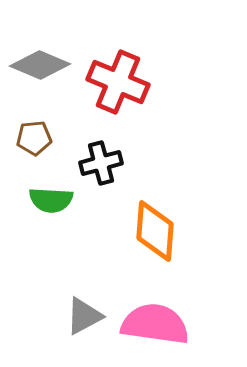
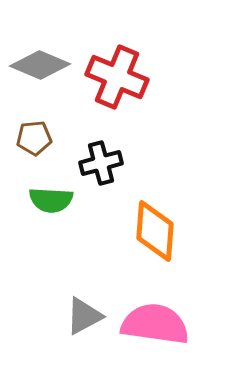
red cross: moved 1 px left, 5 px up
